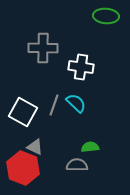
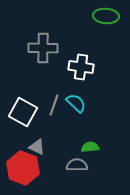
gray triangle: moved 2 px right
